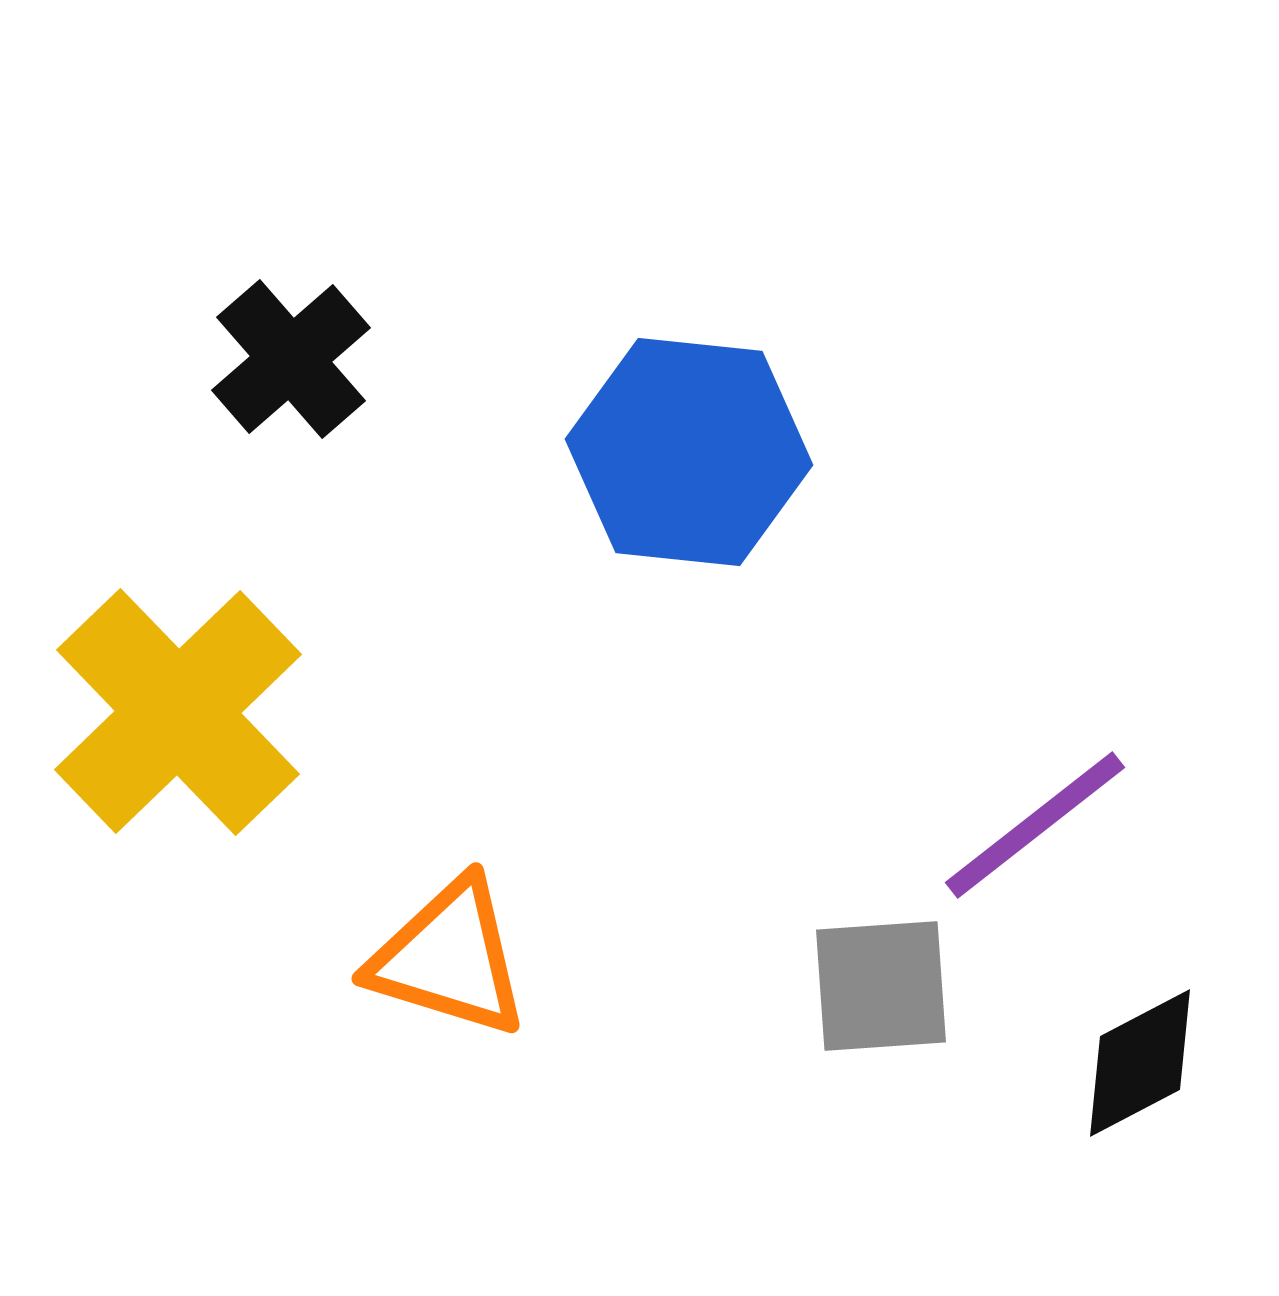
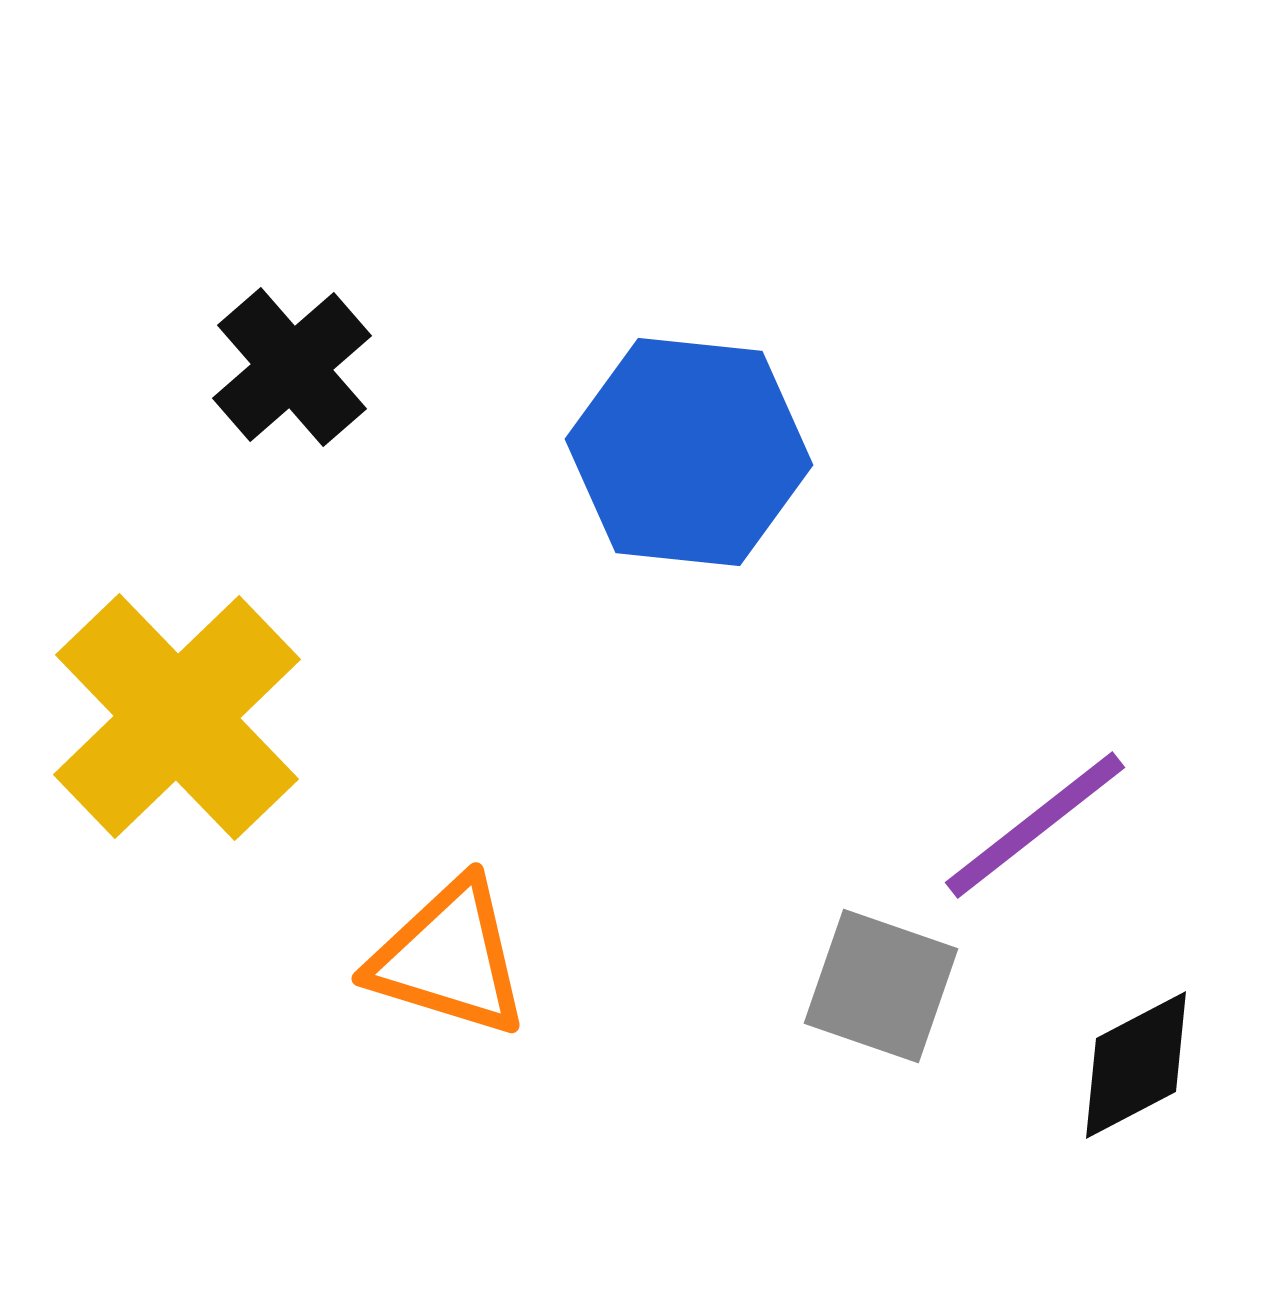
black cross: moved 1 px right, 8 px down
yellow cross: moved 1 px left, 5 px down
gray square: rotated 23 degrees clockwise
black diamond: moved 4 px left, 2 px down
